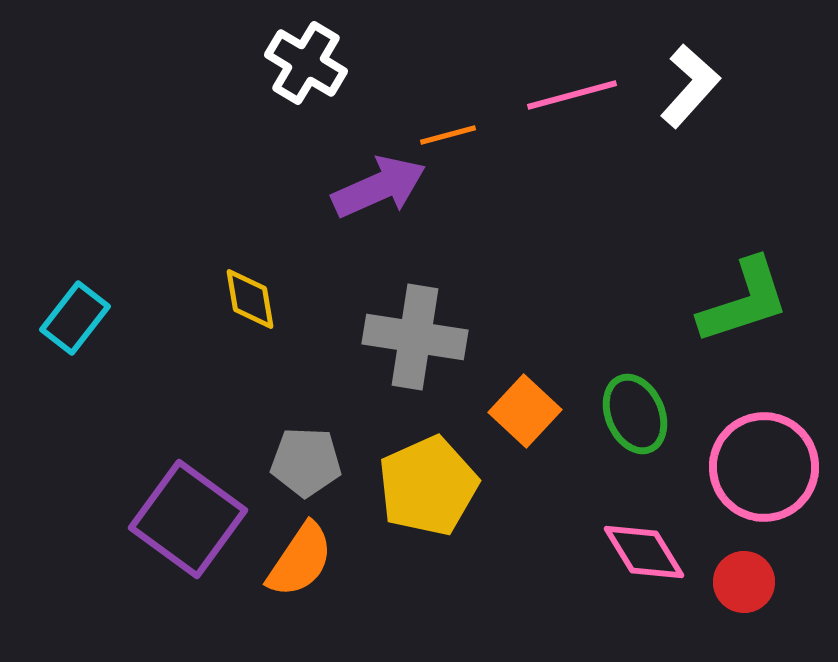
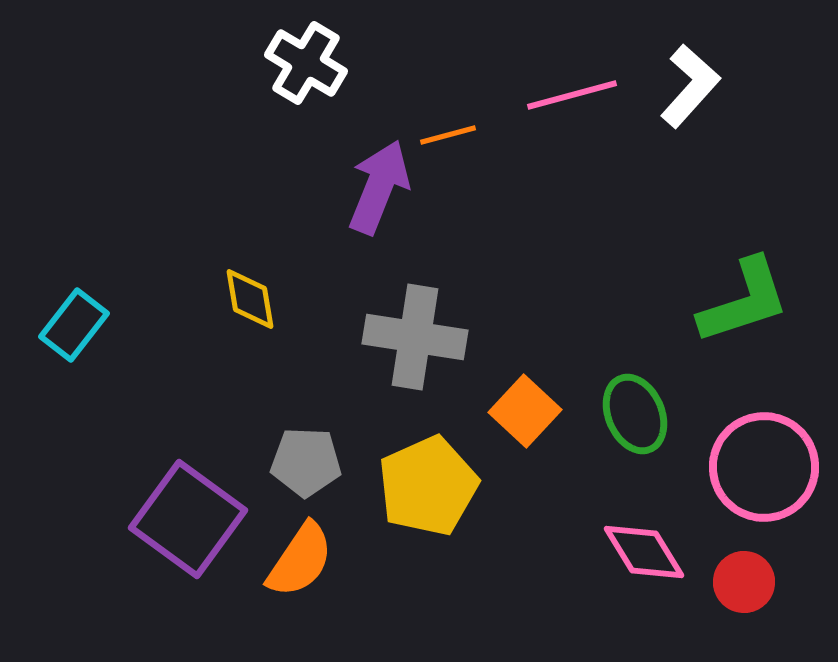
purple arrow: rotated 44 degrees counterclockwise
cyan rectangle: moved 1 px left, 7 px down
